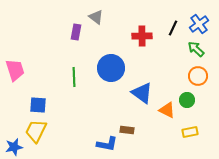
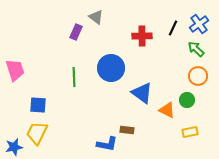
purple rectangle: rotated 14 degrees clockwise
yellow trapezoid: moved 1 px right, 2 px down
